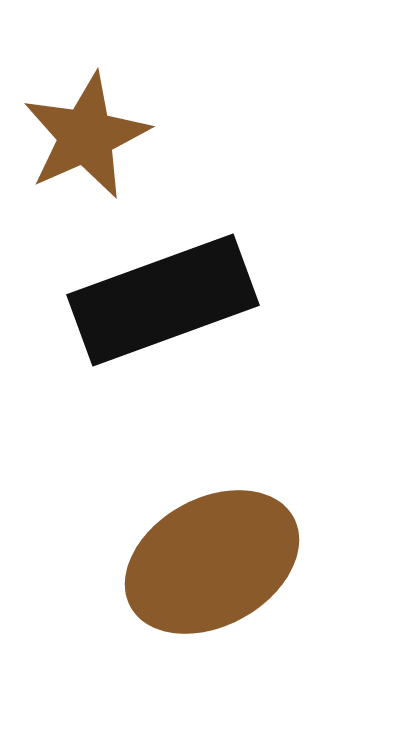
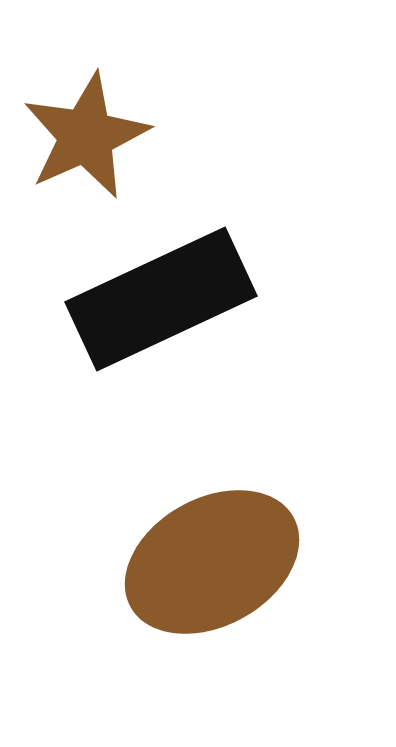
black rectangle: moved 2 px left, 1 px up; rotated 5 degrees counterclockwise
